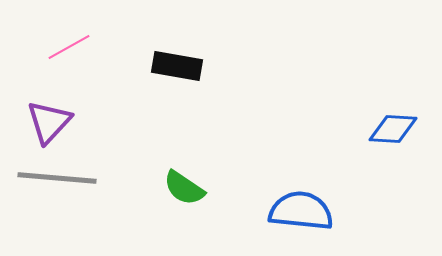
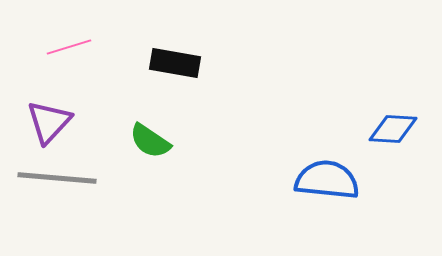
pink line: rotated 12 degrees clockwise
black rectangle: moved 2 px left, 3 px up
green semicircle: moved 34 px left, 47 px up
blue semicircle: moved 26 px right, 31 px up
